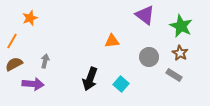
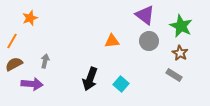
gray circle: moved 16 px up
purple arrow: moved 1 px left
